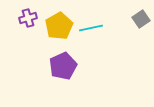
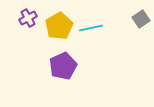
purple cross: rotated 12 degrees counterclockwise
